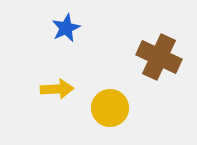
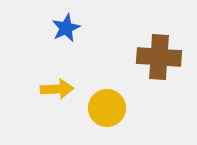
brown cross: rotated 21 degrees counterclockwise
yellow circle: moved 3 px left
